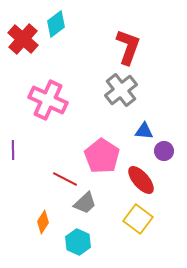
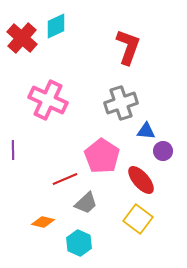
cyan diamond: moved 2 px down; rotated 12 degrees clockwise
red cross: moved 1 px left, 1 px up
gray cross: moved 13 px down; rotated 20 degrees clockwise
blue triangle: moved 2 px right
purple circle: moved 1 px left
red line: rotated 50 degrees counterclockwise
gray trapezoid: moved 1 px right
orange diamond: rotated 70 degrees clockwise
cyan hexagon: moved 1 px right, 1 px down
